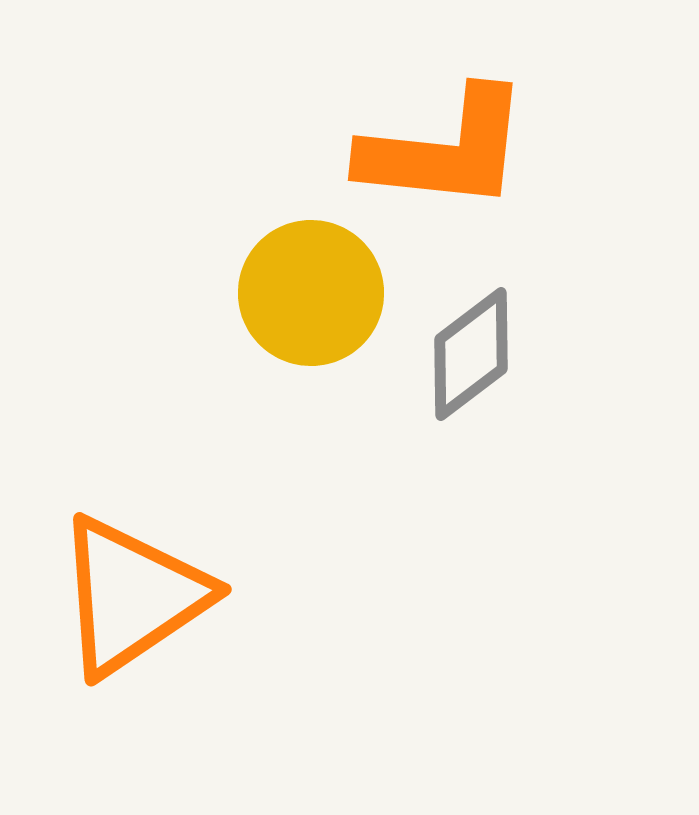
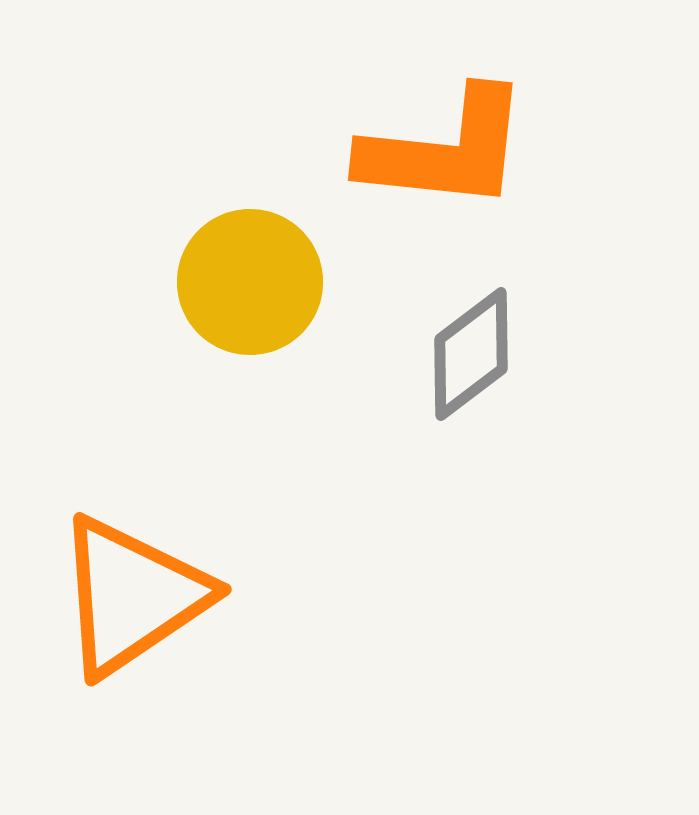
yellow circle: moved 61 px left, 11 px up
